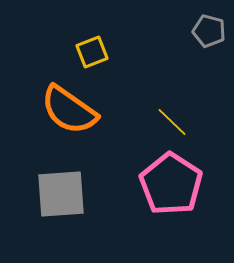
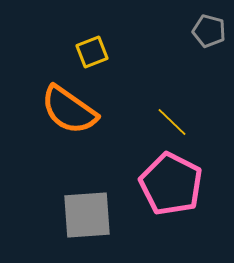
pink pentagon: rotated 6 degrees counterclockwise
gray square: moved 26 px right, 21 px down
